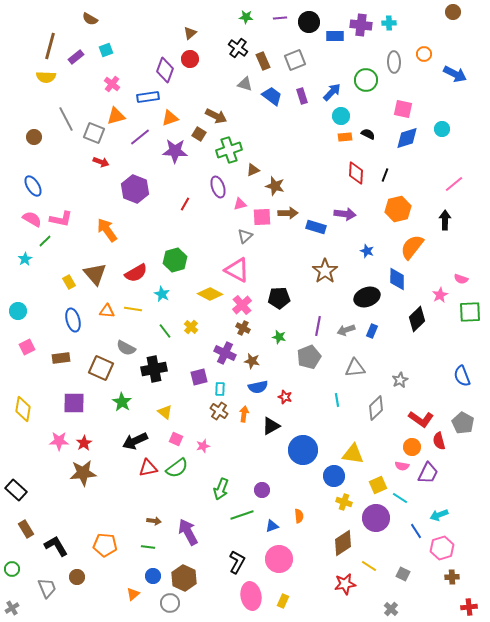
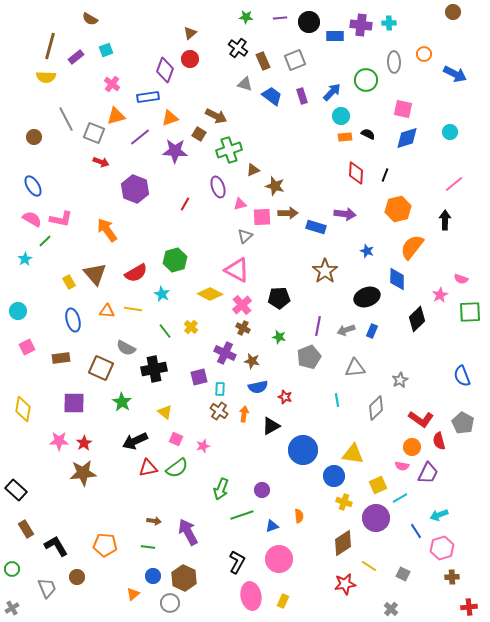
cyan circle at (442, 129): moved 8 px right, 3 px down
cyan line at (400, 498): rotated 63 degrees counterclockwise
